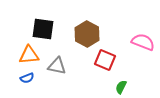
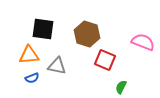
brown hexagon: rotated 10 degrees counterclockwise
blue semicircle: moved 5 px right
